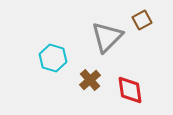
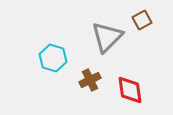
brown cross: rotated 15 degrees clockwise
